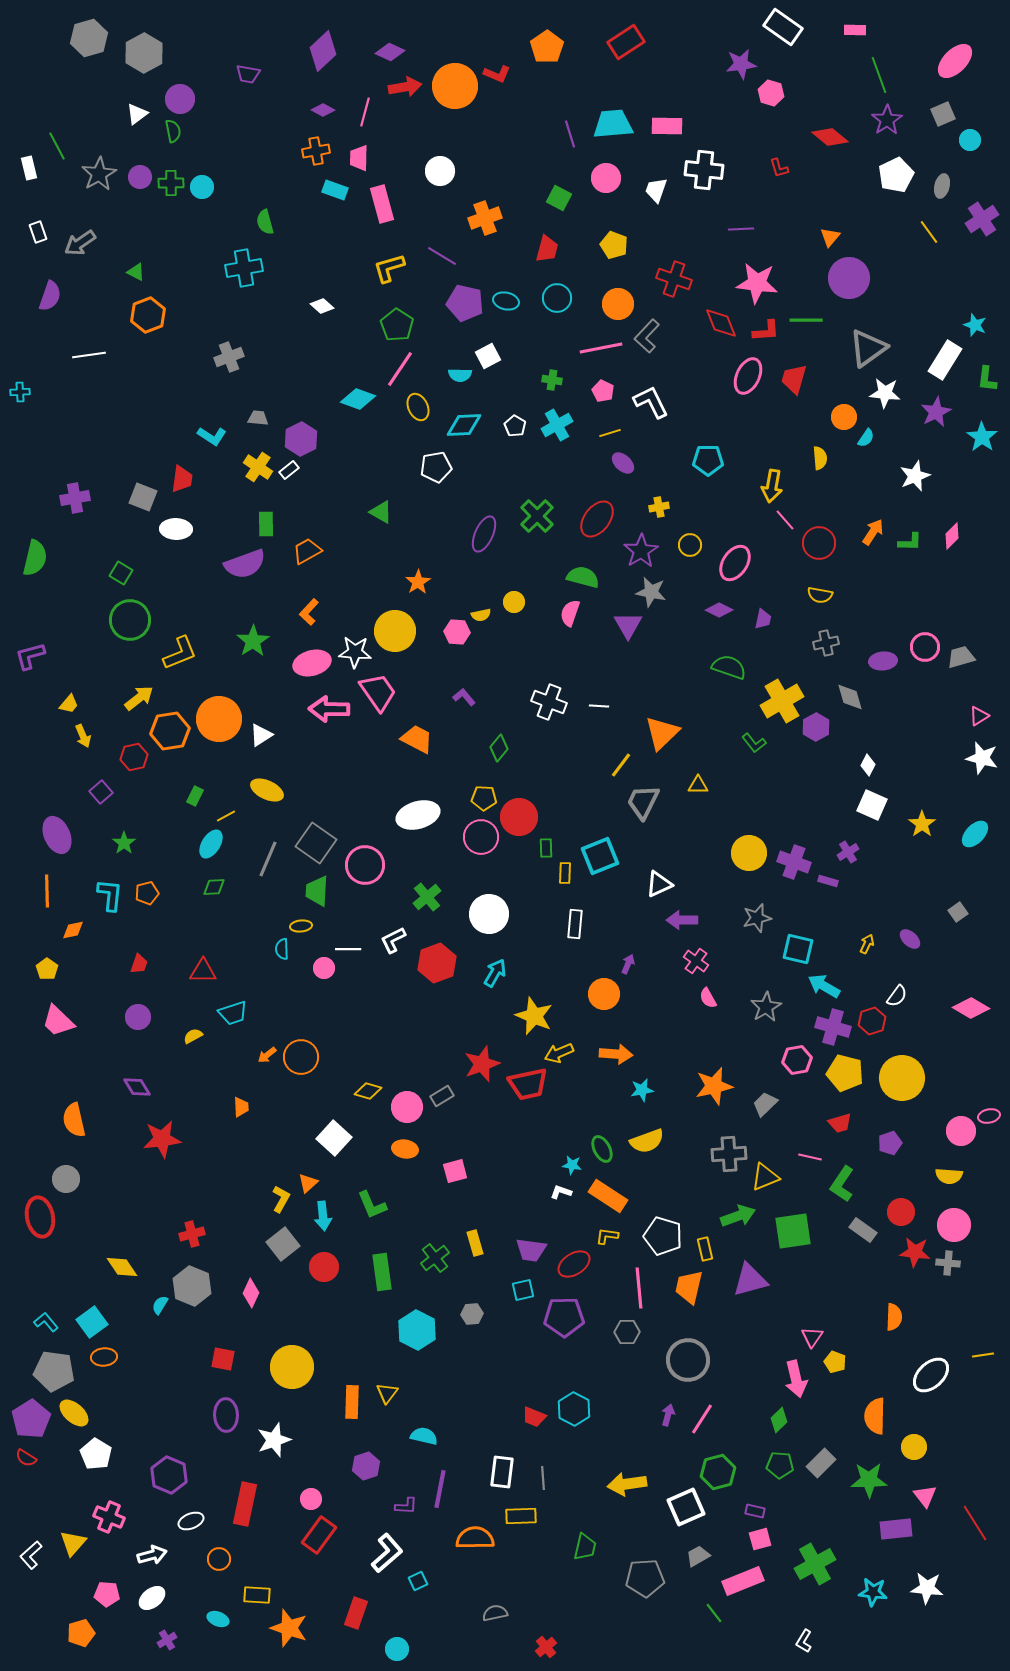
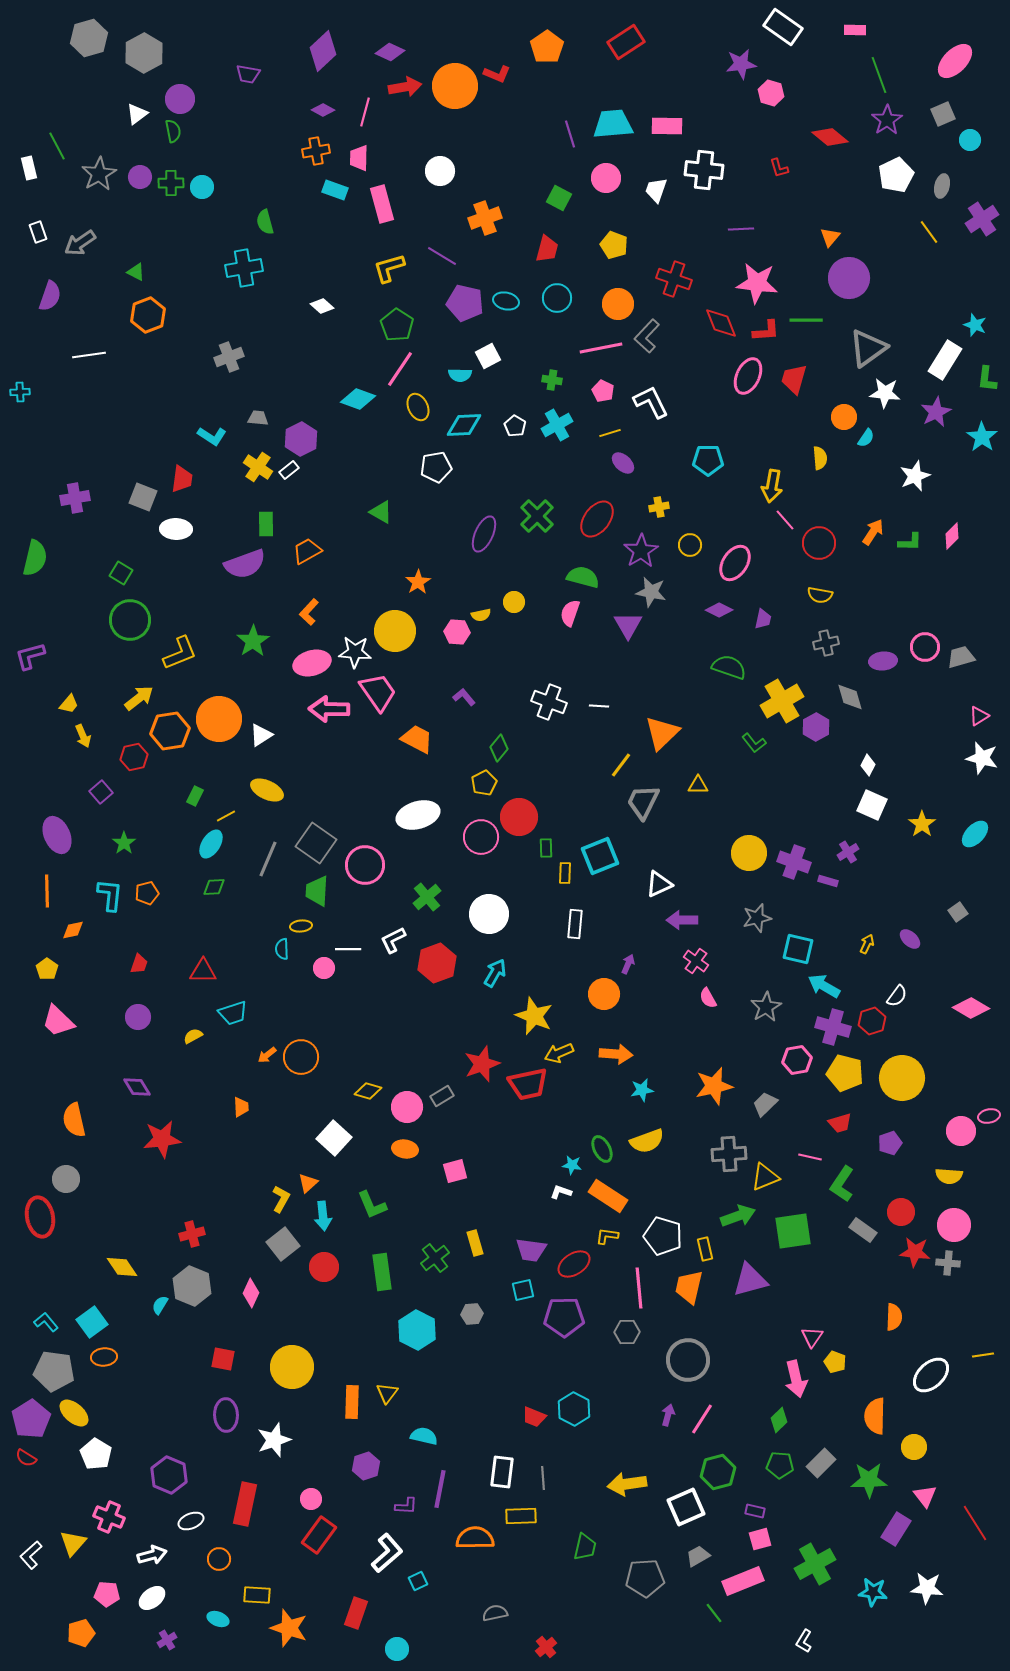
yellow pentagon at (484, 798): moved 15 px up; rotated 30 degrees counterclockwise
purple rectangle at (896, 1529): rotated 52 degrees counterclockwise
